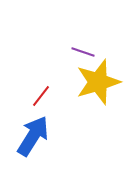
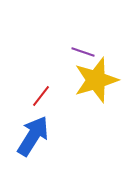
yellow star: moved 2 px left, 2 px up
